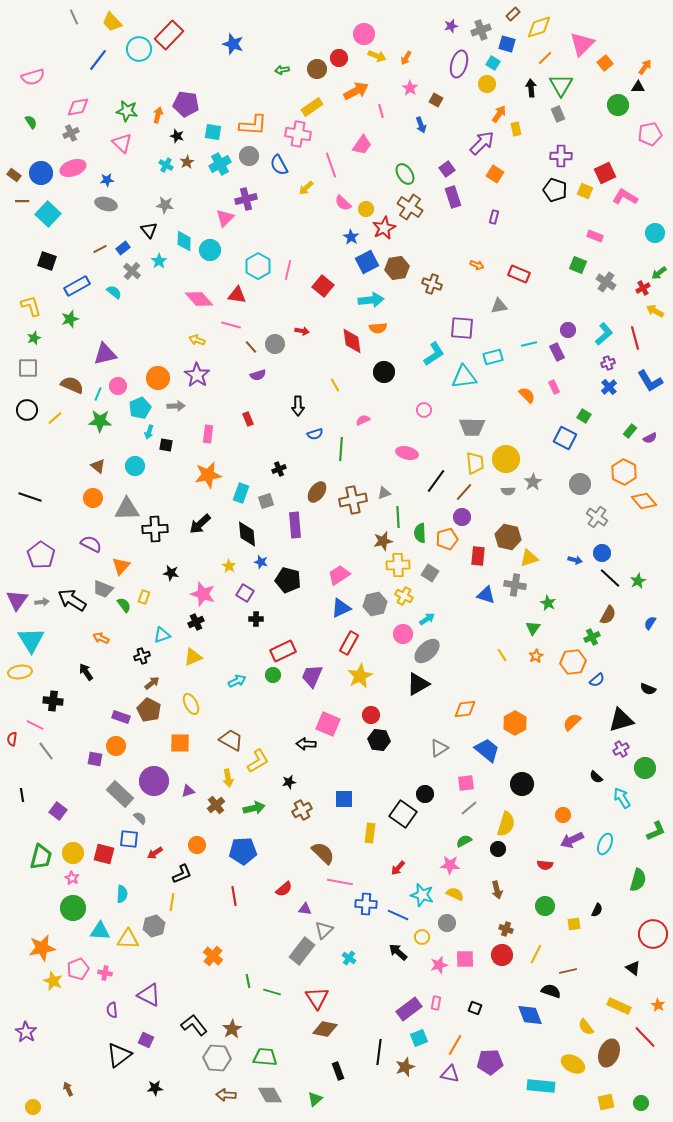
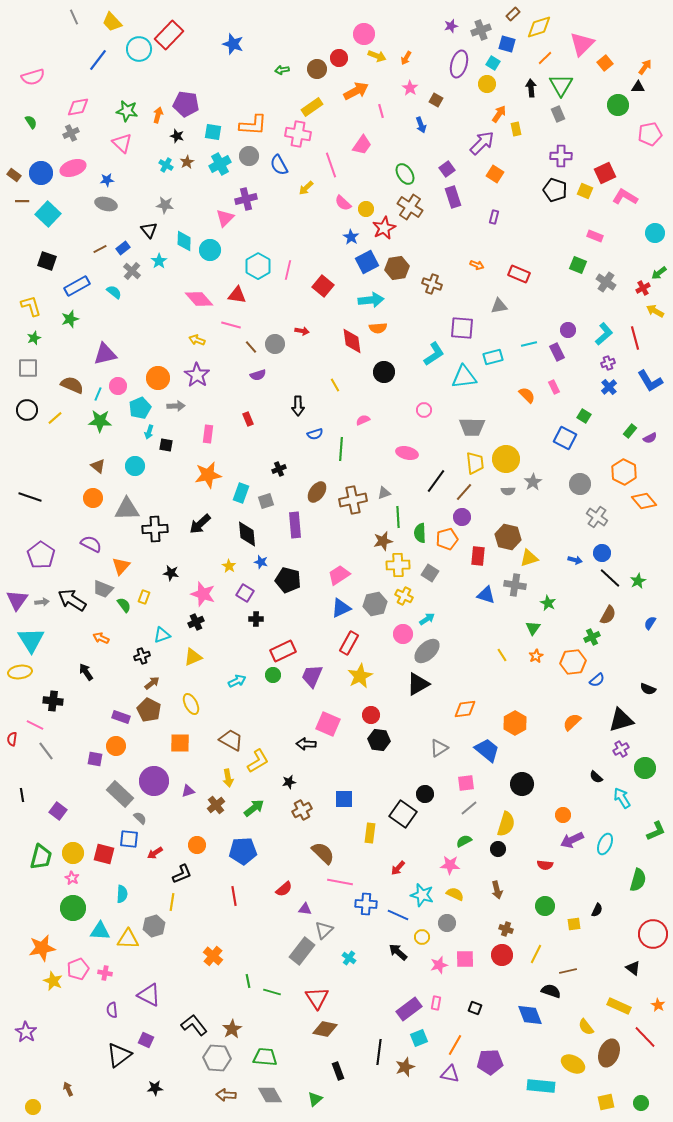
green arrow at (254, 808): rotated 25 degrees counterclockwise
